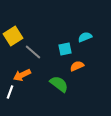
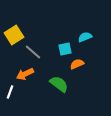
yellow square: moved 1 px right, 1 px up
orange semicircle: moved 2 px up
orange arrow: moved 3 px right, 1 px up
